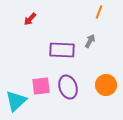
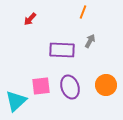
orange line: moved 16 px left
purple ellipse: moved 2 px right
